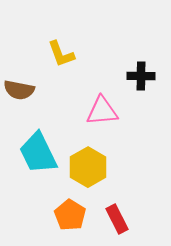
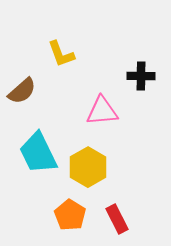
brown semicircle: moved 3 px right, 1 px down; rotated 52 degrees counterclockwise
